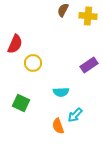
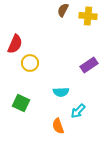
yellow circle: moved 3 px left
cyan arrow: moved 3 px right, 4 px up
